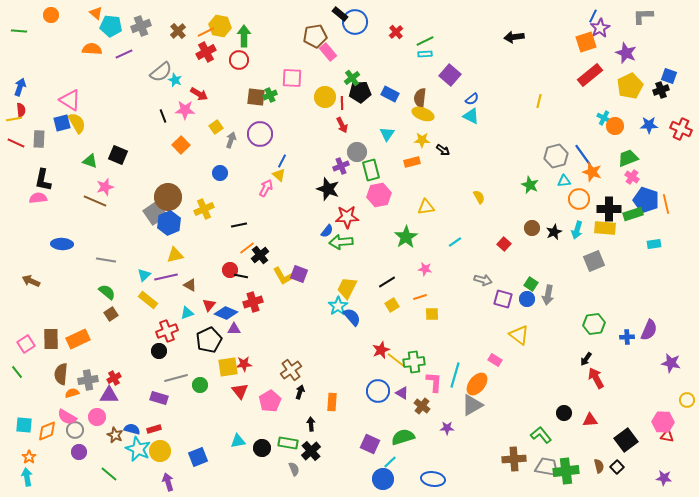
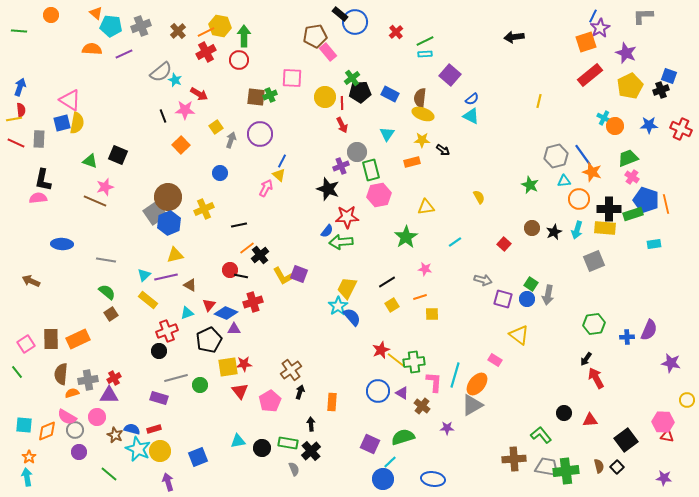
yellow semicircle at (77, 123): rotated 40 degrees clockwise
